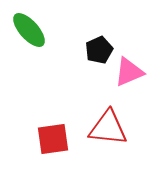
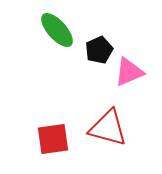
green ellipse: moved 28 px right
red triangle: rotated 9 degrees clockwise
